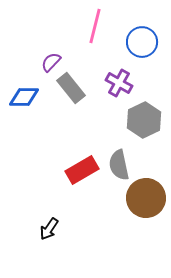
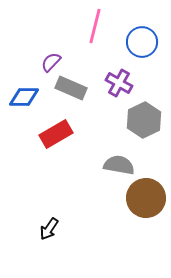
gray rectangle: rotated 28 degrees counterclockwise
gray semicircle: rotated 112 degrees clockwise
red rectangle: moved 26 px left, 36 px up
